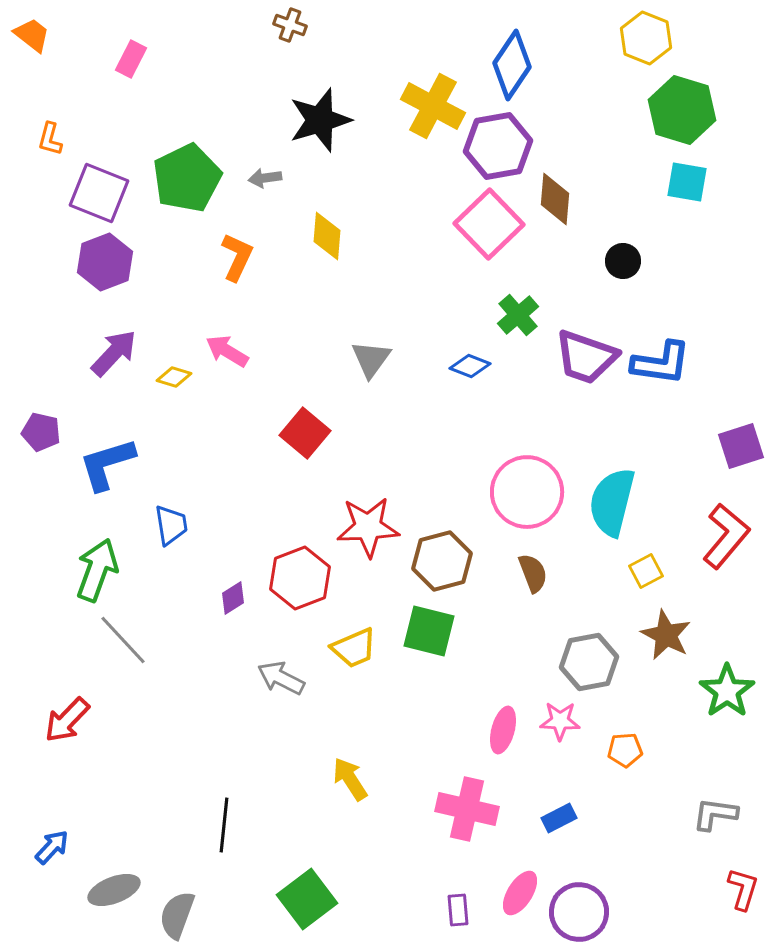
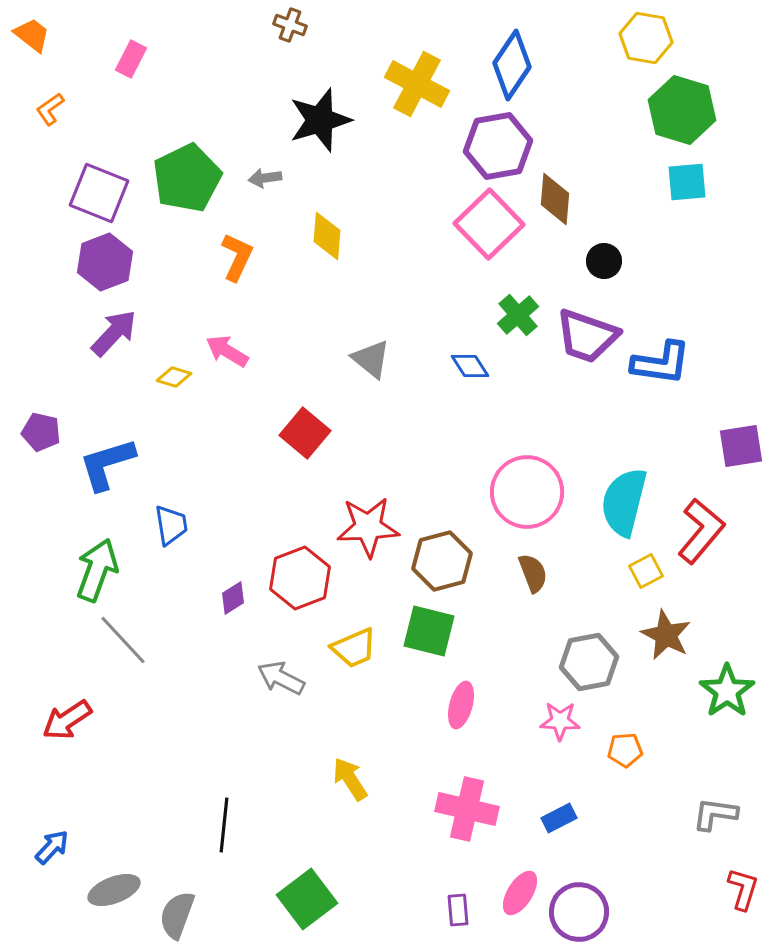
yellow hexagon at (646, 38): rotated 12 degrees counterclockwise
yellow cross at (433, 106): moved 16 px left, 22 px up
orange L-shape at (50, 139): moved 30 px up; rotated 40 degrees clockwise
cyan square at (687, 182): rotated 15 degrees counterclockwise
black circle at (623, 261): moved 19 px left
purple arrow at (114, 353): moved 20 px up
purple trapezoid at (586, 357): moved 1 px right, 21 px up
gray triangle at (371, 359): rotated 27 degrees counterclockwise
blue diamond at (470, 366): rotated 36 degrees clockwise
purple square at (741, 446): rotated 9 degrees clockwise
cyan semicircle at (612, 502): moved 12 px right
red L-shape at (726, 536): moved 25 px left, 5 px up
red arrow at (67, 720): rotated 12 degrees clockwise
pink ellipse at (503, 730): moved 42 px left, 25 px up
